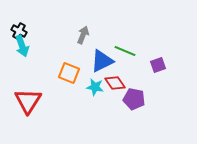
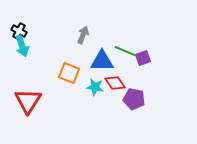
blue triangle: rotated 25 degrees clockwise
purple square: moved 15 px left, 7 px up
